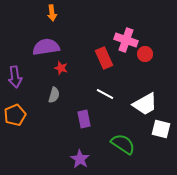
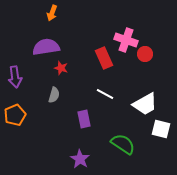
orange arrow: rotated 28 degrees clockwise
